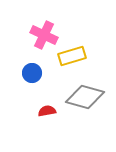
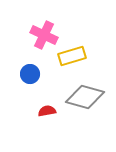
blue circle: moved 2 px left, 1 px down
